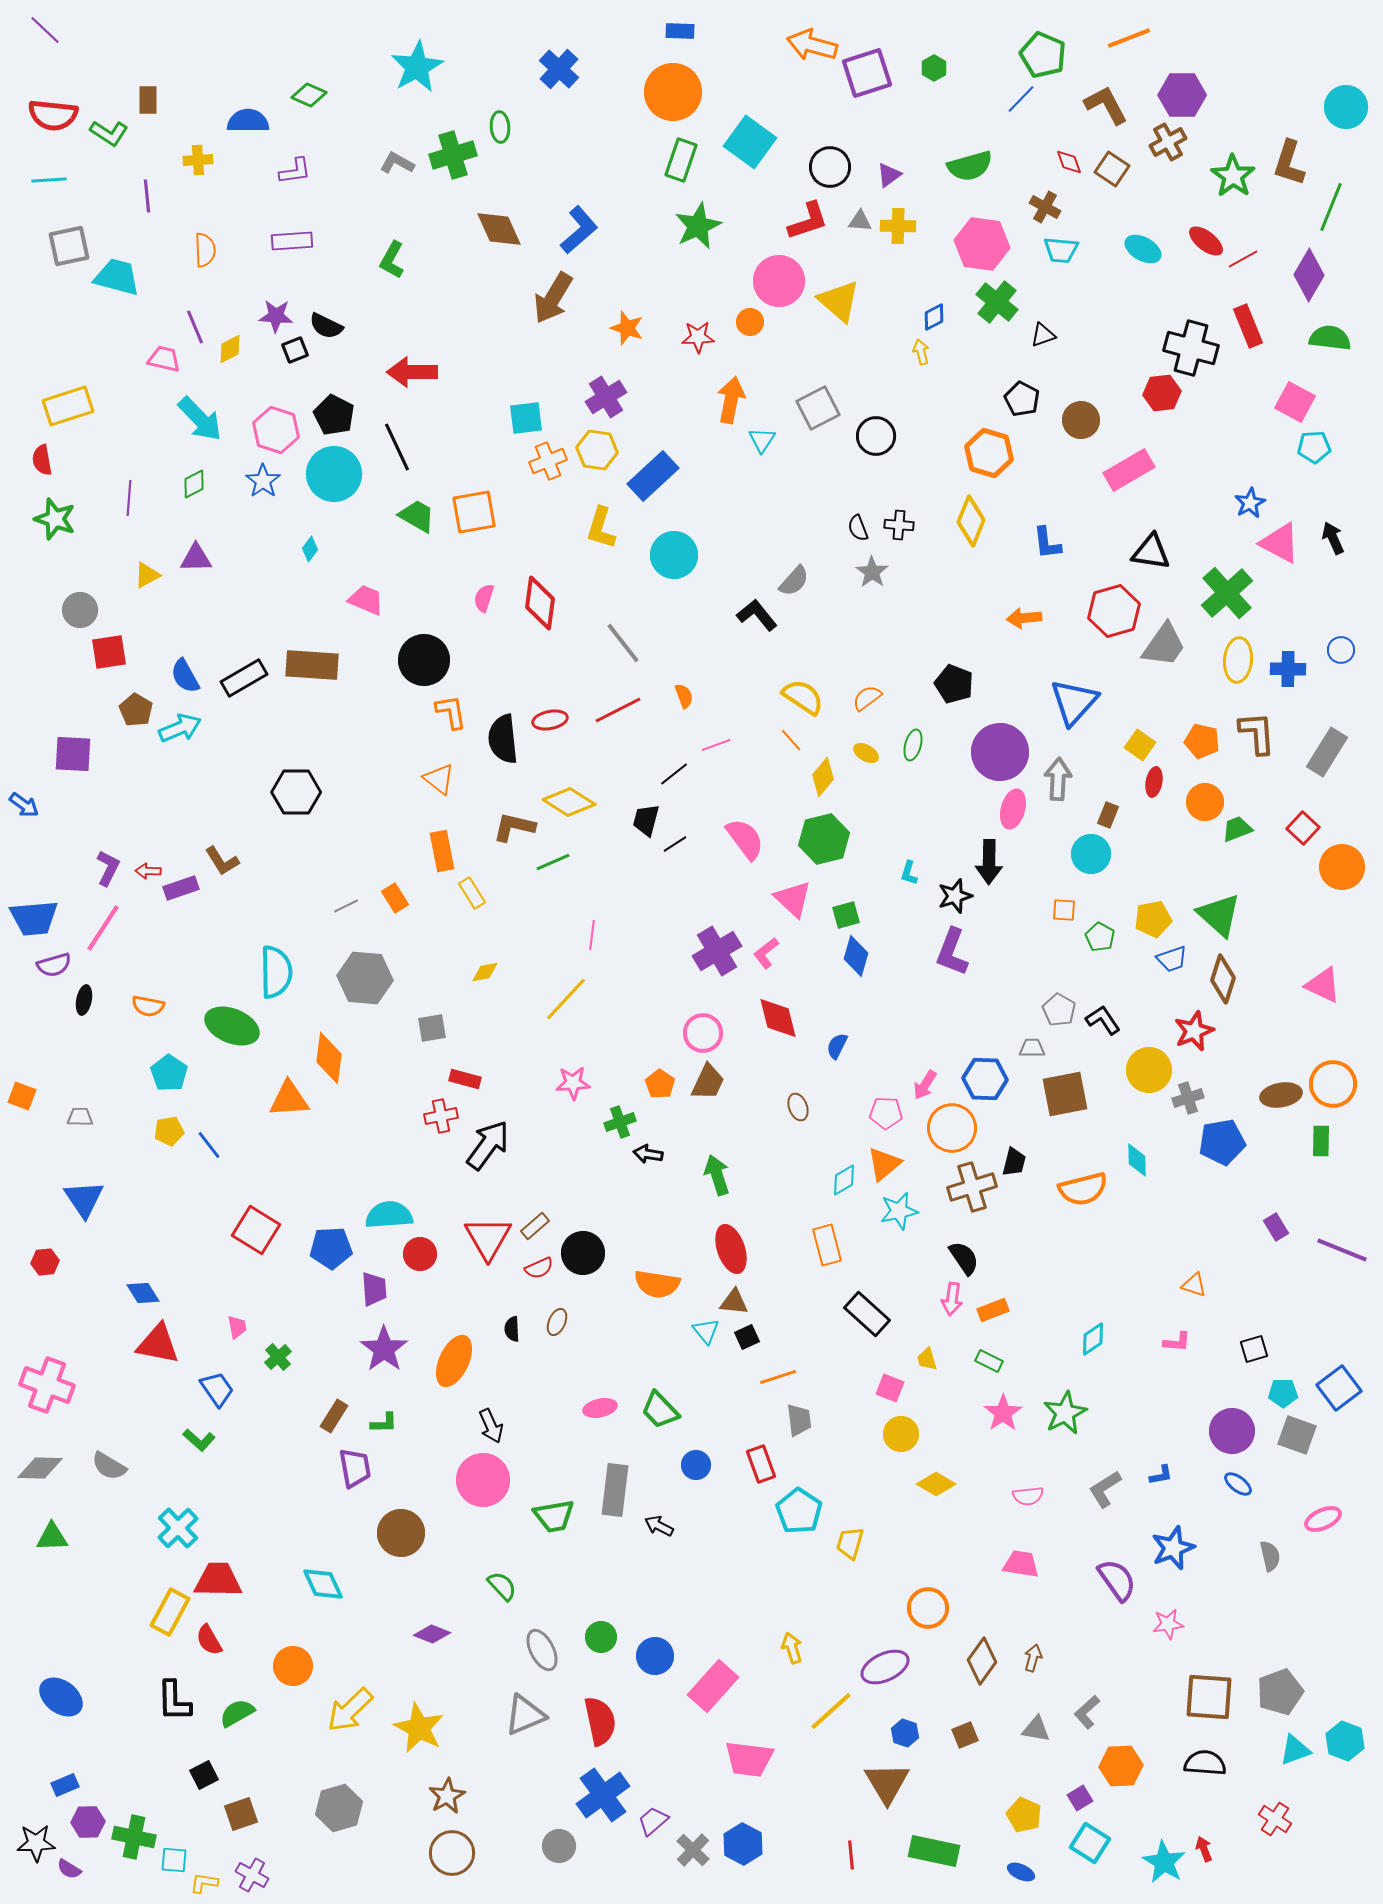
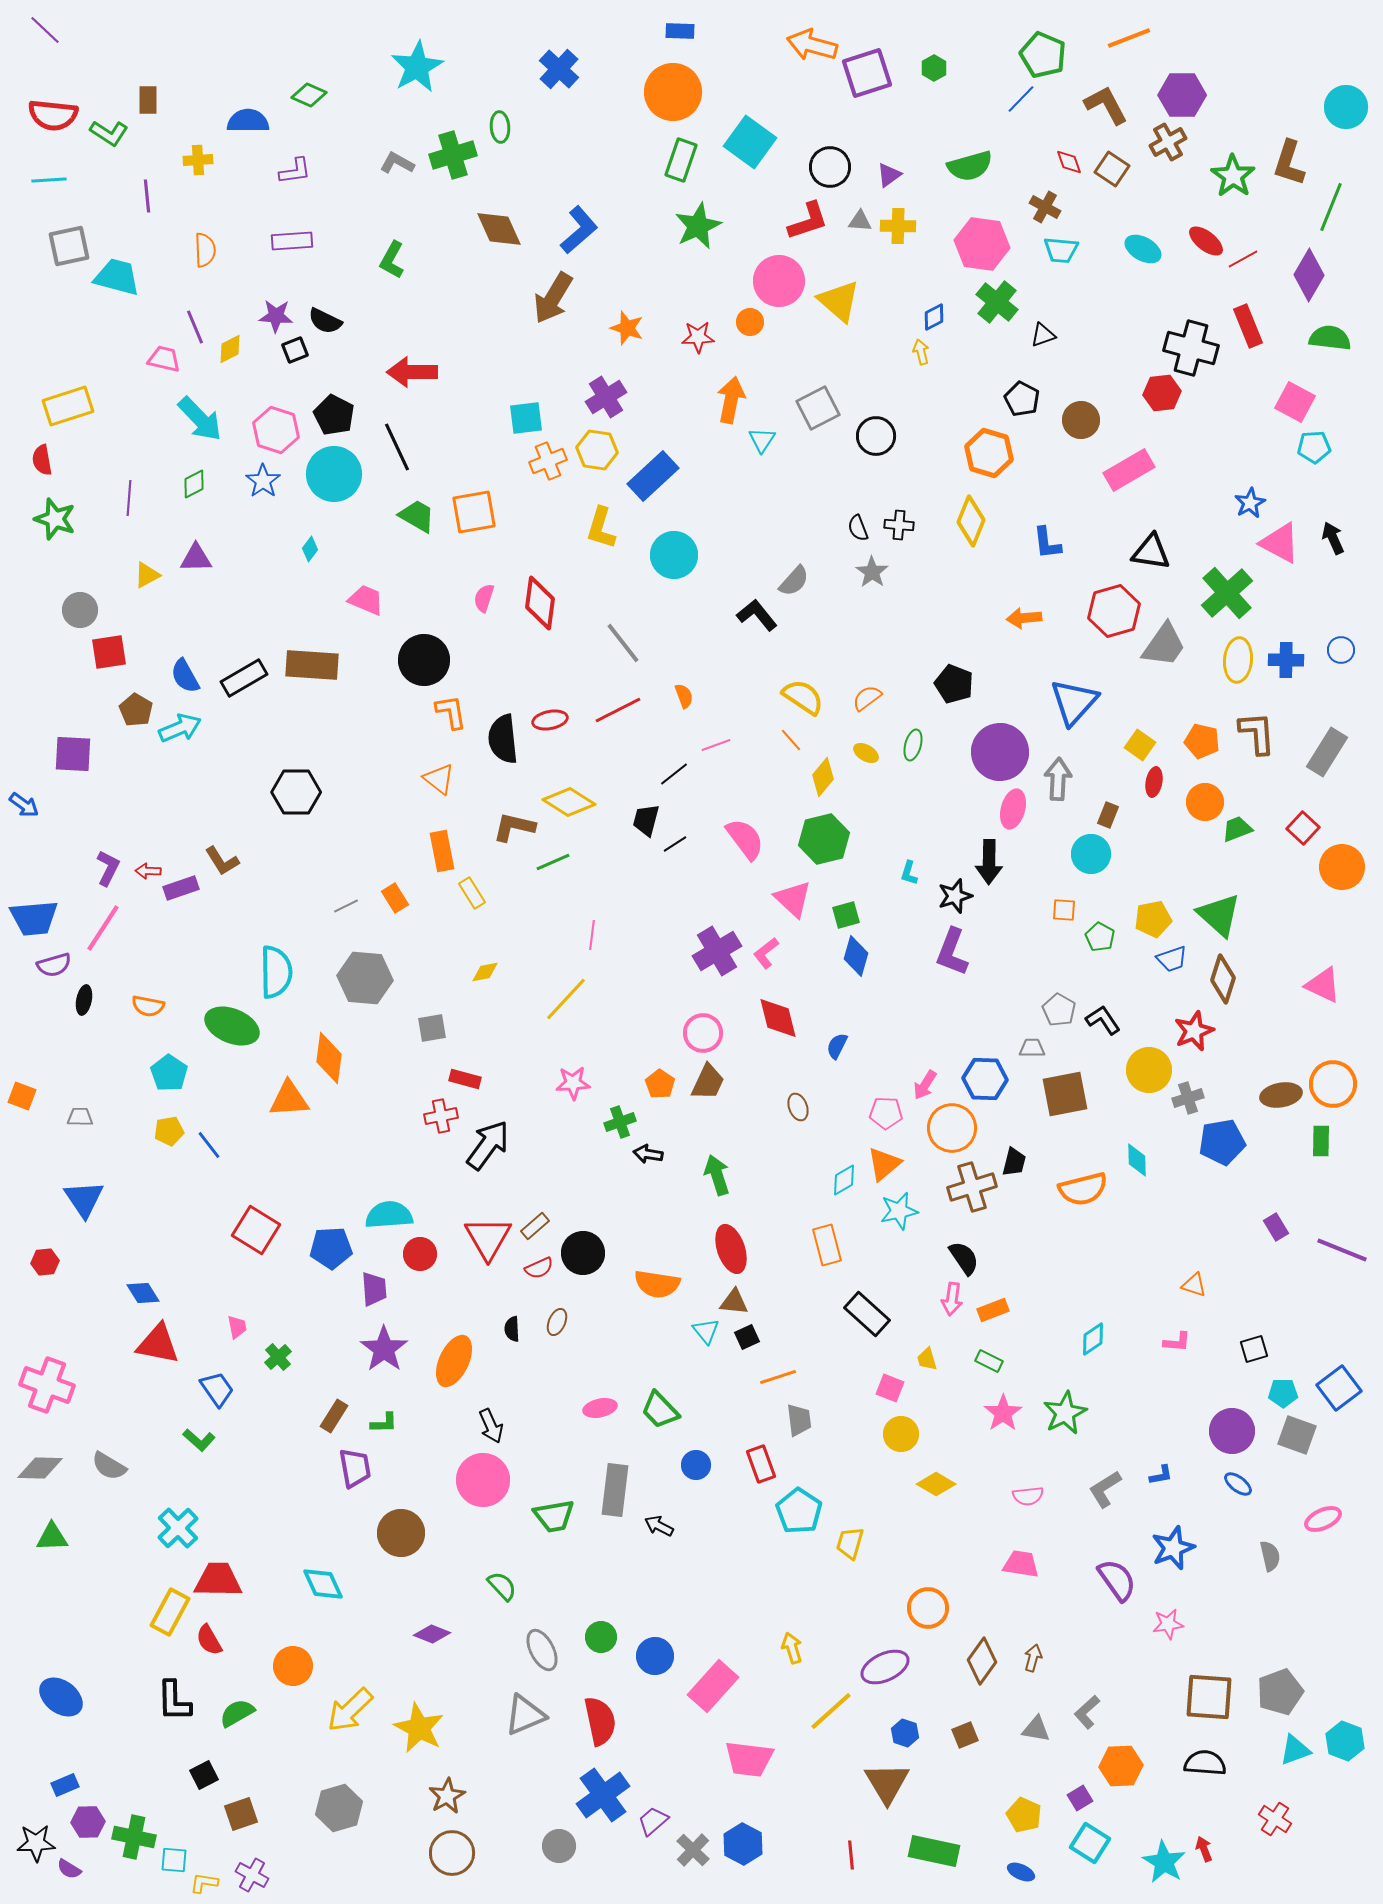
black semicircle at (326, 326): moved 1 px left, 5 px up
blue cross at (1288, 669): moved 2 px left, 9 px up
